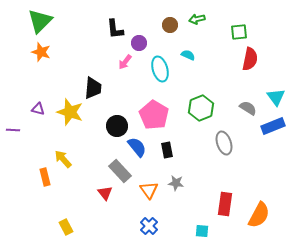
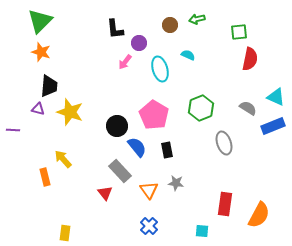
black trapezoid: moved 44 px left, 2 px up
cyan triangle: rotated 30 degrees counterclockwise
yellow rectangle: moved 1 px left, 6 px down; rotated 35 degrees clockwise
